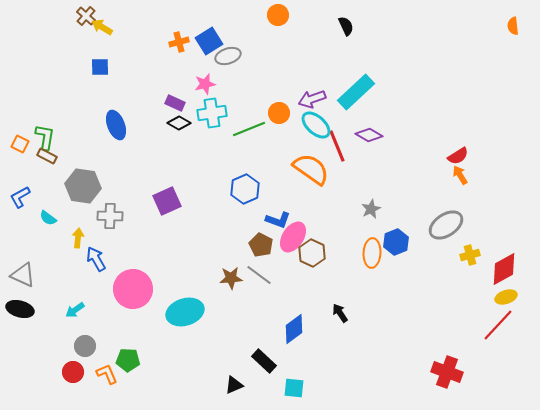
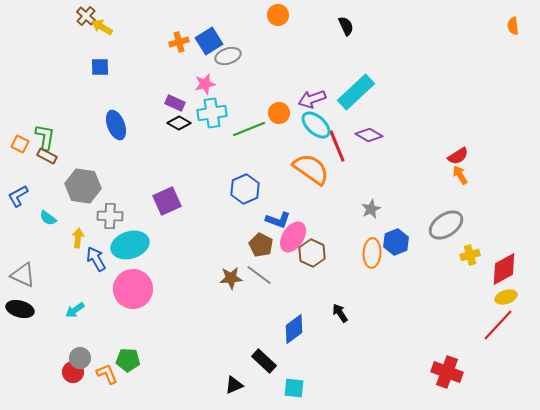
blue L-shape at (20, 197): moved 2 px left, 1 px up
cyan ellipse at (185, 312): moved 55 px left, 67 px up
gray circle at (85, 346): moved 5 px left, 12 px down
